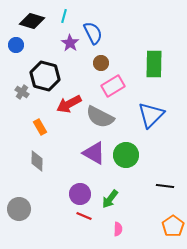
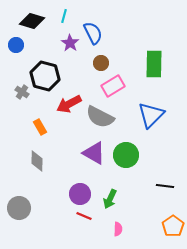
green arrow: rotated 12 degrees counterclockwise
gray circle: moved 1 px up
